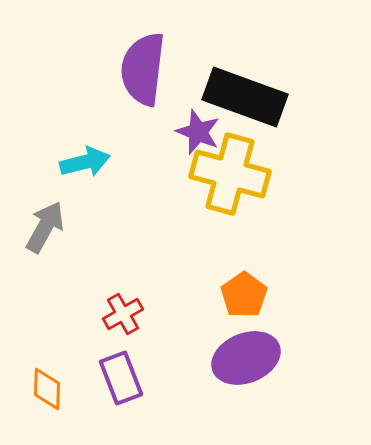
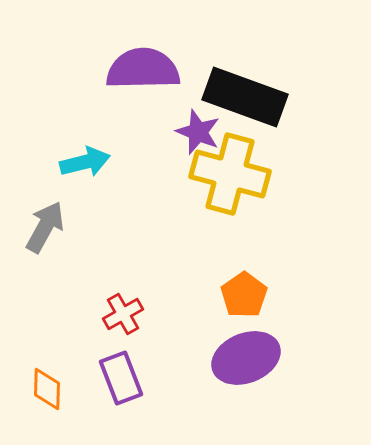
purple semicircle: rotated 82 degrees clockwise
